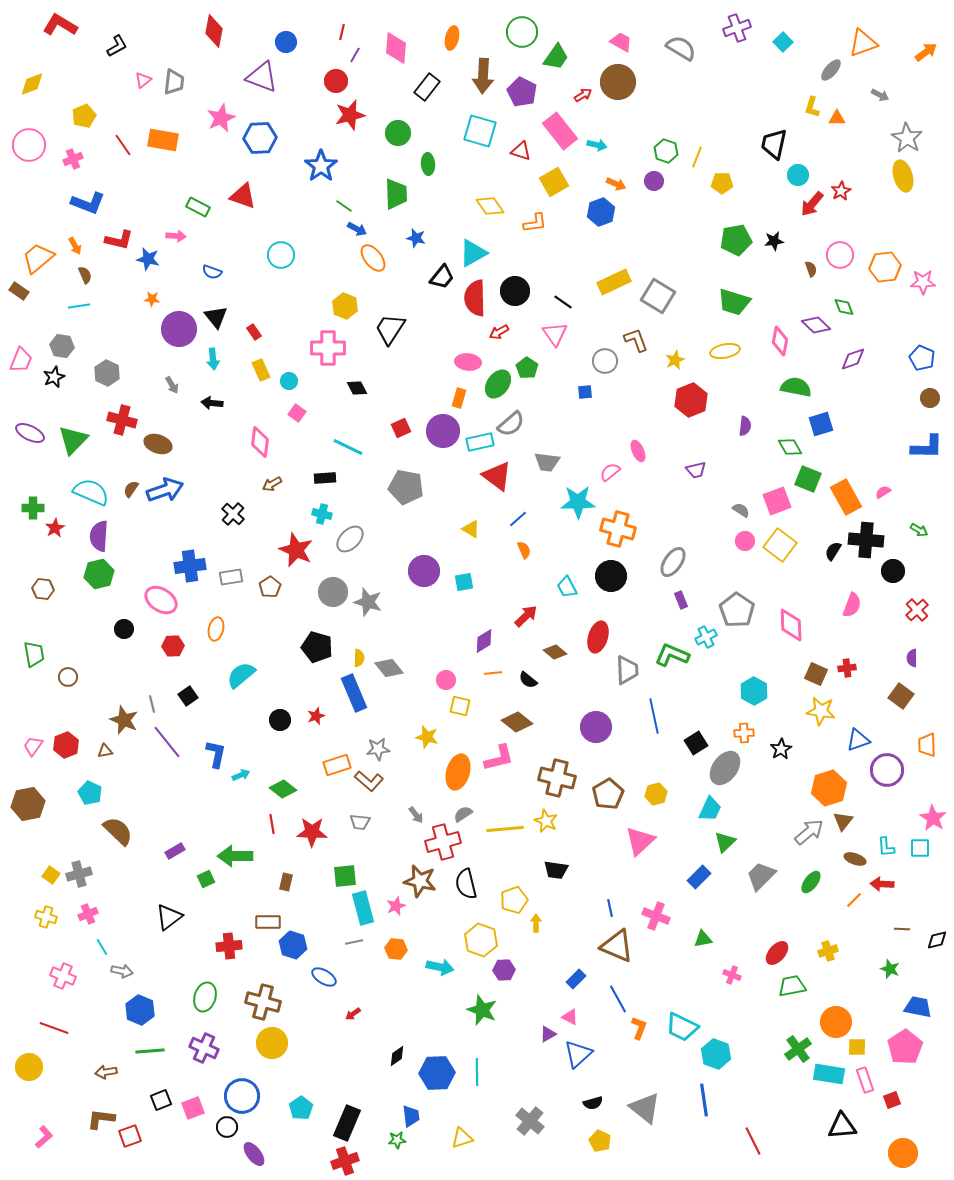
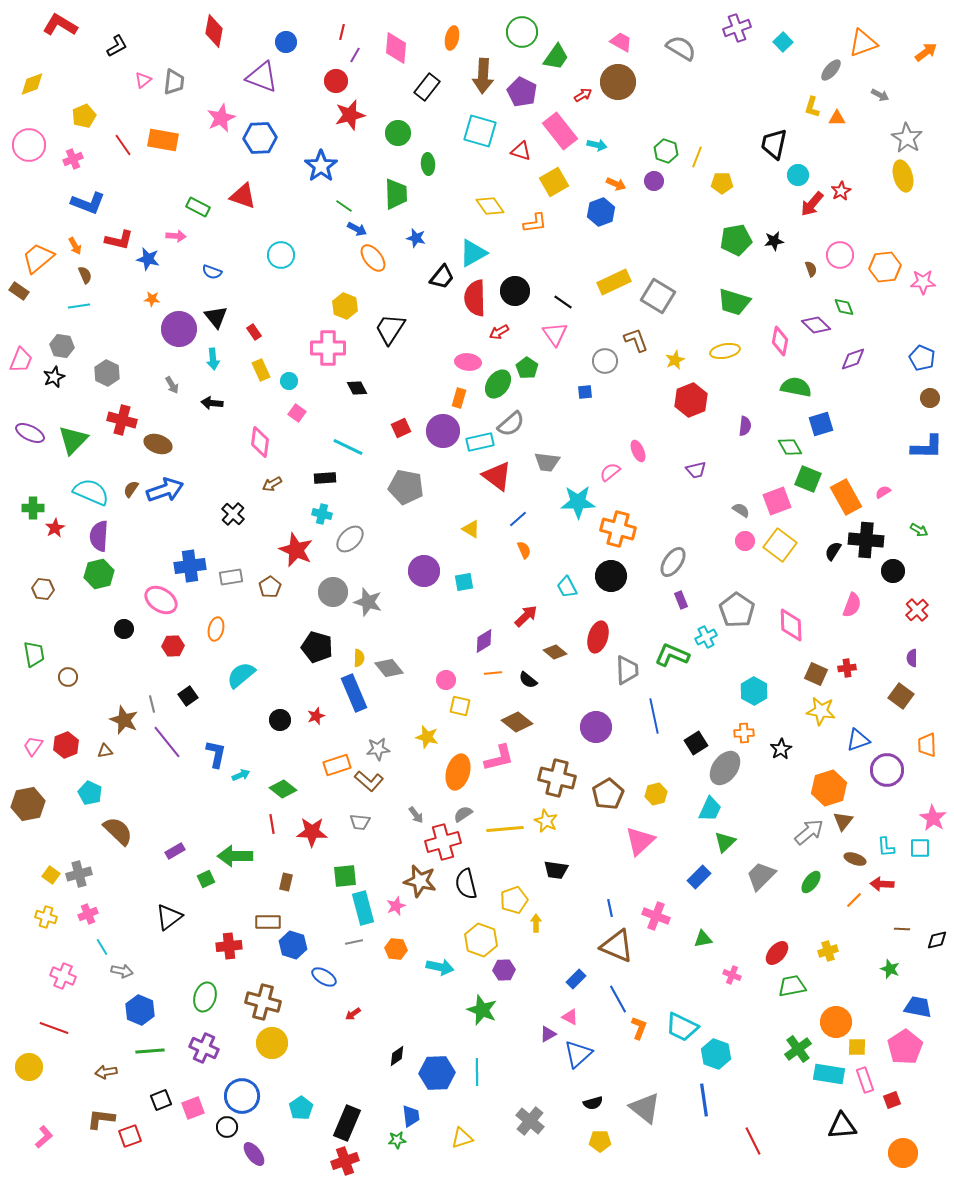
yellow pentagon at (600, 1141): rotated 25 degrees counterclockwise
